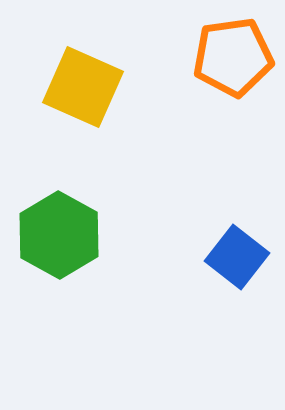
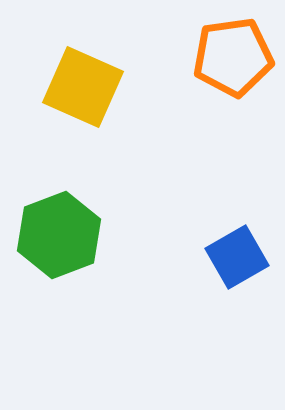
green hexagon: rotated 10 degrees clockwise
blue square: rotated 22 degrees clockwise
